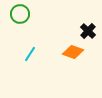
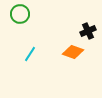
black cross: rotated 21 degrees clockwise
